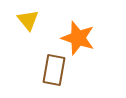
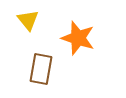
brown rectangle: moved 13 px left, 1 px up
